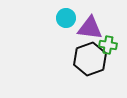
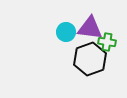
cyan circle: moved 14 px down
green cross: moved 1 px left, 3 px up
